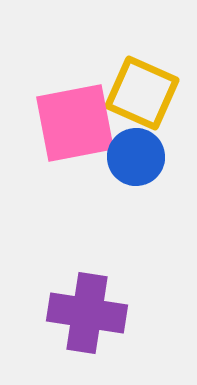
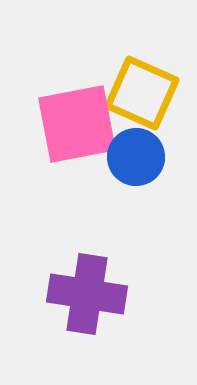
pink square: moved 2 px right, 1 px down
purple cross: moved 19 px up
